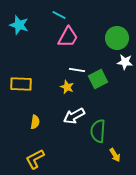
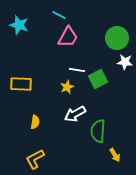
yellow star: rotated 24 degrees clockwise
white arrow: moved 1 px right, 2 px up
